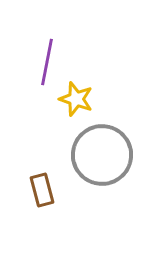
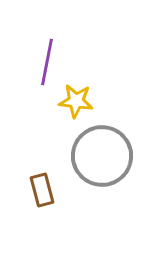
yellow star: moved 2 px down; rotated 12 degrees counterclockwise
gray circle: moved 1 px down
